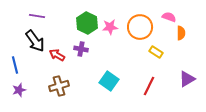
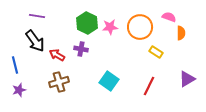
brown cross: moved 4 px up
